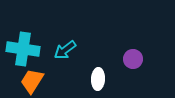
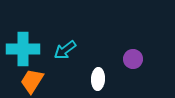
cyan cross: rotated 8 degrees counterclockwise
